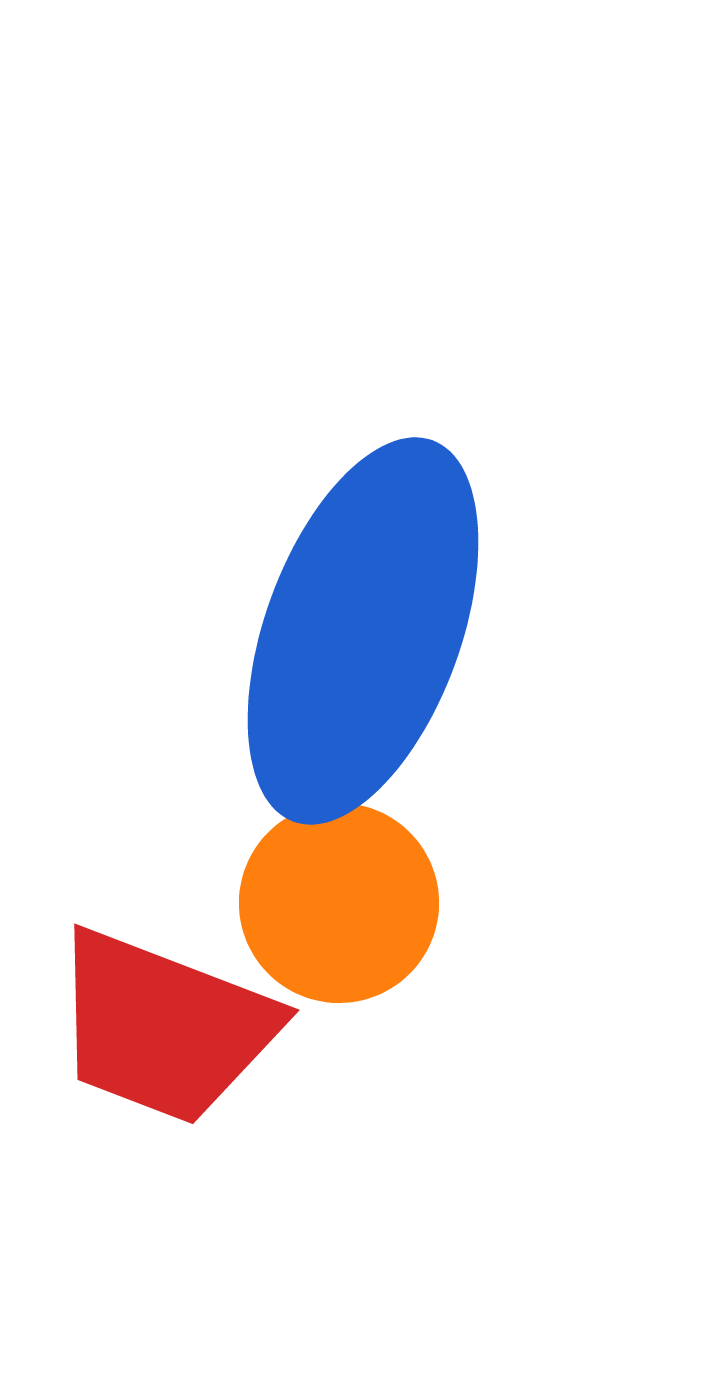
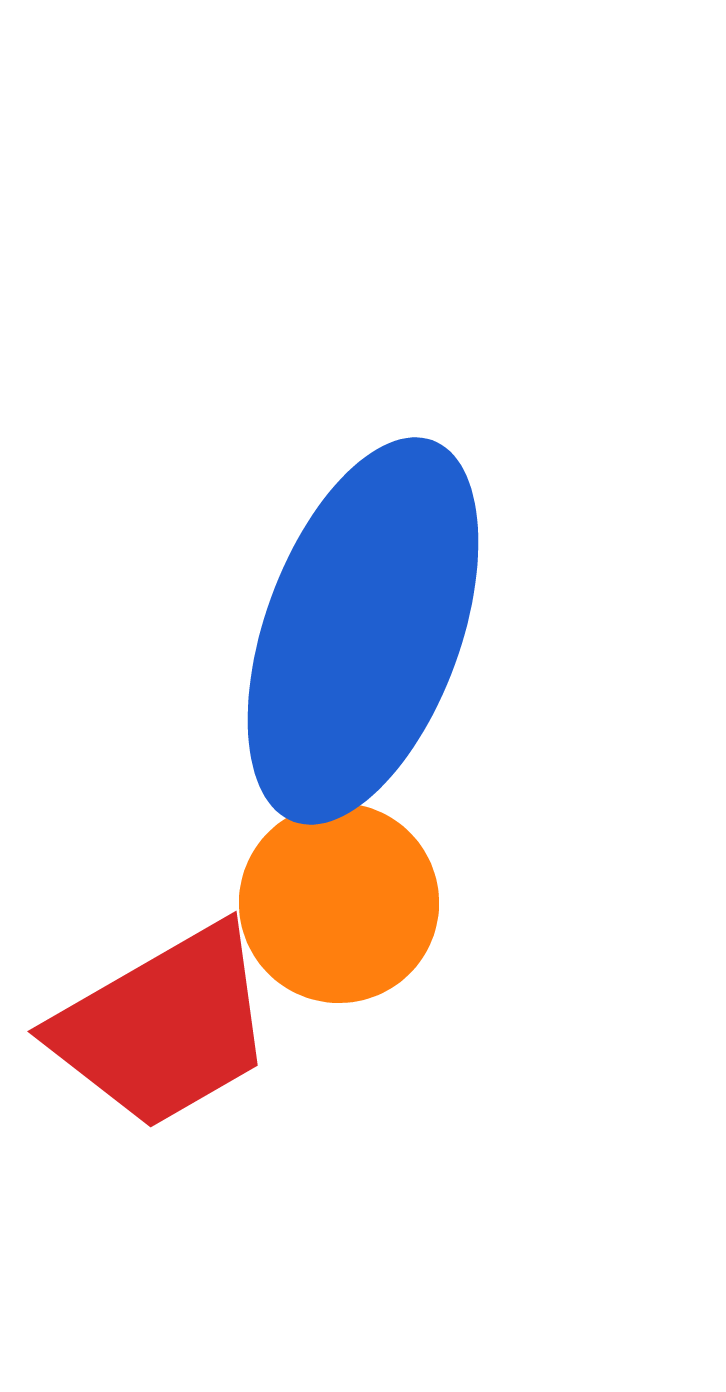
red trapezoid: rotated 51 degrees counterclockwise
